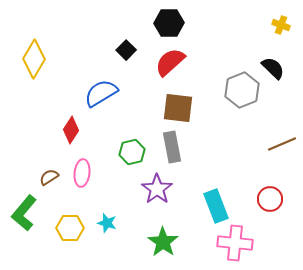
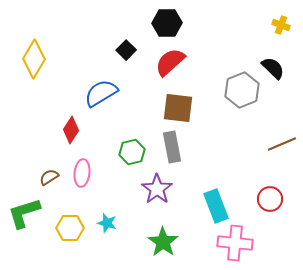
black hexagon: moved 2 px left
green L-shape: rotated 33 degrees clockwise
